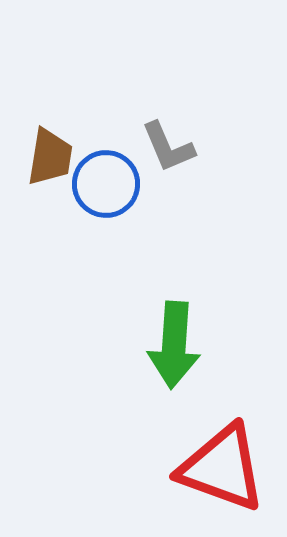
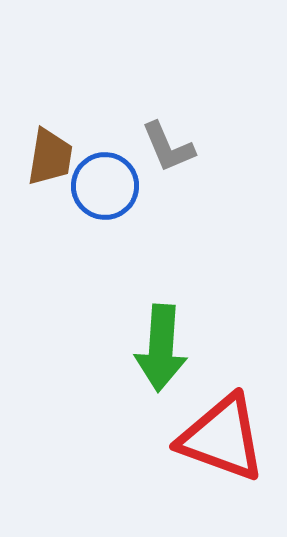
blue circle: moved 1 px left, 2 px down
green arrow: moved 13 px left, 3 px down
red triangle: moved 30 px up
